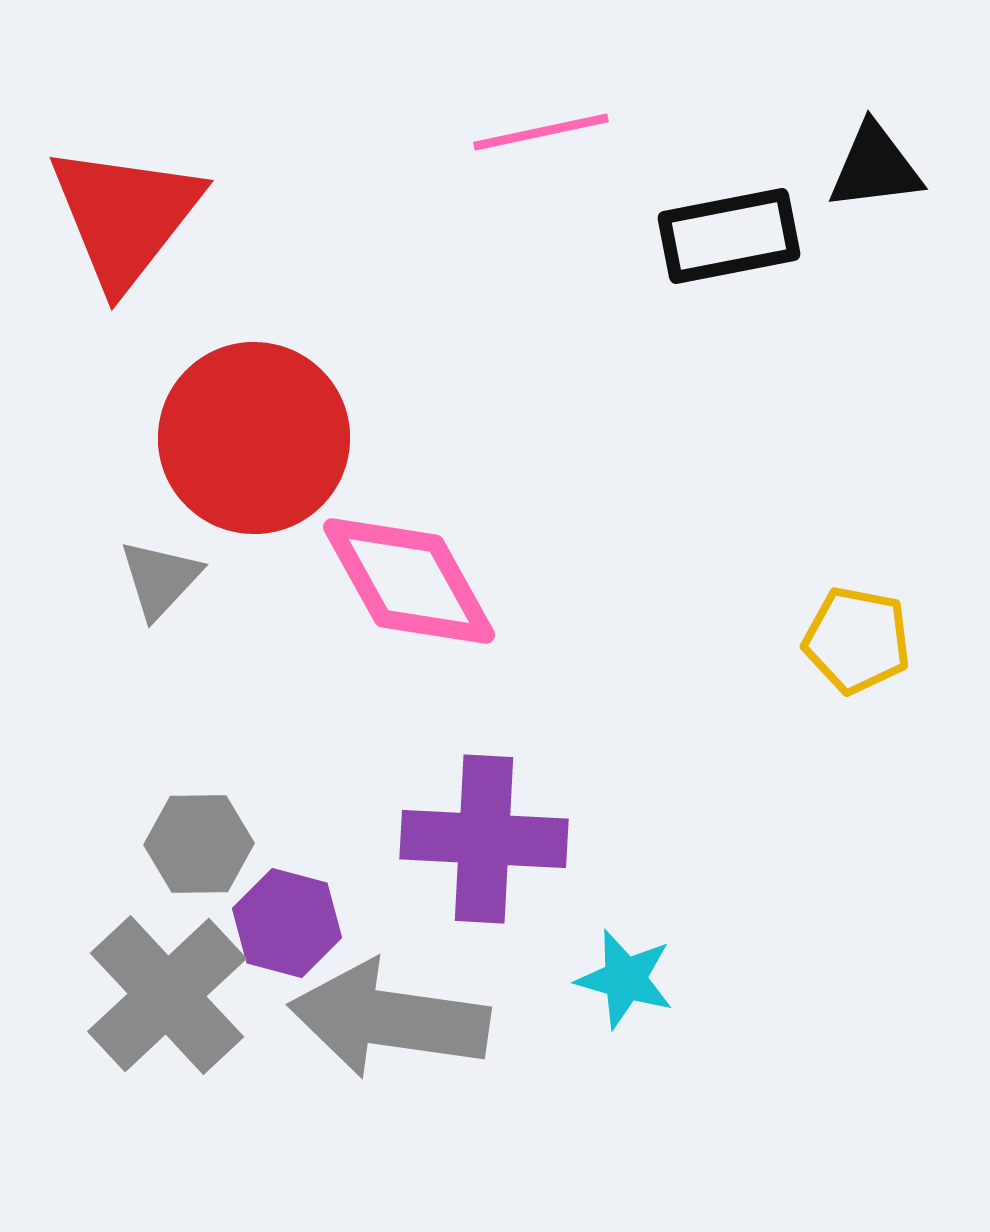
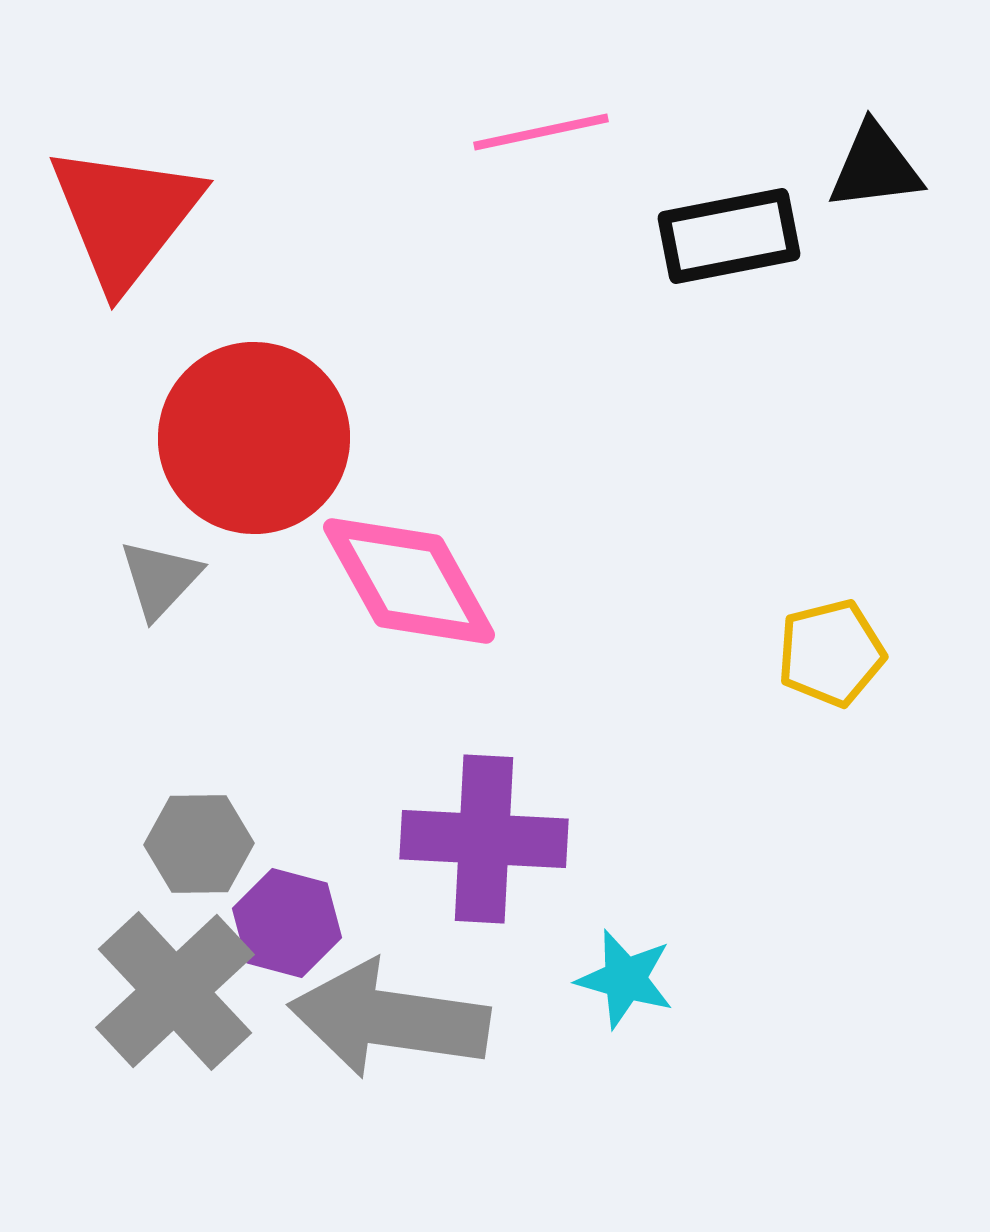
yellow pentagon: moved 26 px left, 13 px down; rotated 25 degrees counterclockwise
gray cross: moved 8 px right, 4 px up
